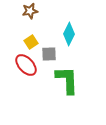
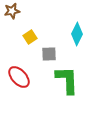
brown star: moved 18 px left
cyan diamond: moved 8 px right
yellow square: moved 1 px left, 5 px up
red ellipse: moved 7 px left, 12 px down
